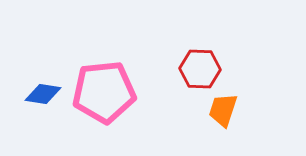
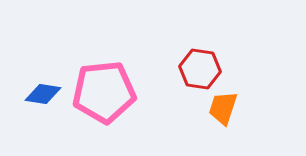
red hexagon: rotated 6 degrees clockwise
orange trapezoid: moved 2 px up
